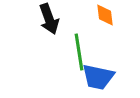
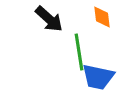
orange diamond: moved 3 px left, 2 px down
black arrow: rotated 28 degrees counterclockwise
